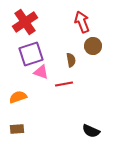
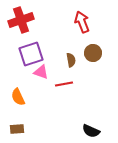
red cross: moved 4 px left, 2 px up; rotated 15 degrees clockwise
brown circle: moved 7 px down
orange semicircle: rotated 96 degrees counterclockwise
